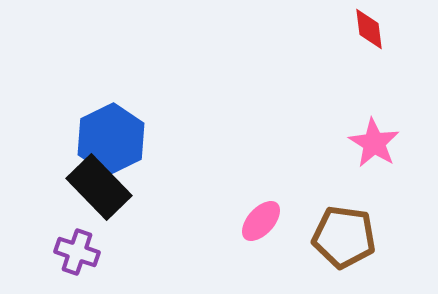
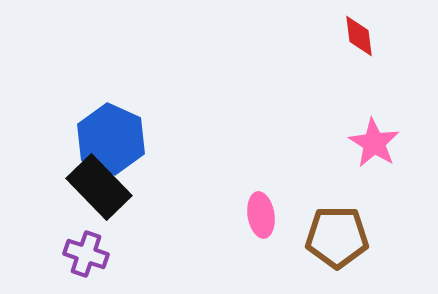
red diamond: moved 10 px left, 7 px down
blue hexagon: rotated 10 degrees counterclockwise
pink ellipse: moved 6 px up; rotated 51 degrees counterclockwise
brown pentagon: moved 7 px left; rotated 8 degrees counterclockwise
purple cross: moved 9 px right, 2 px down
